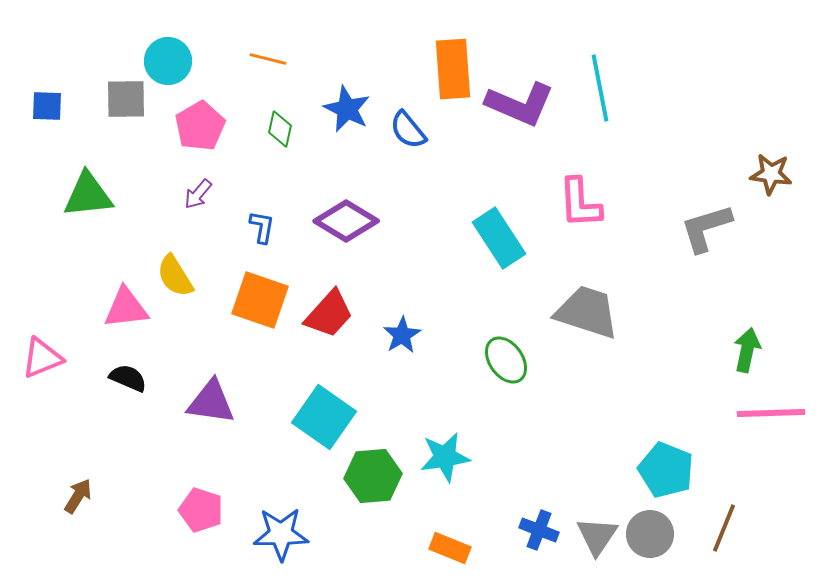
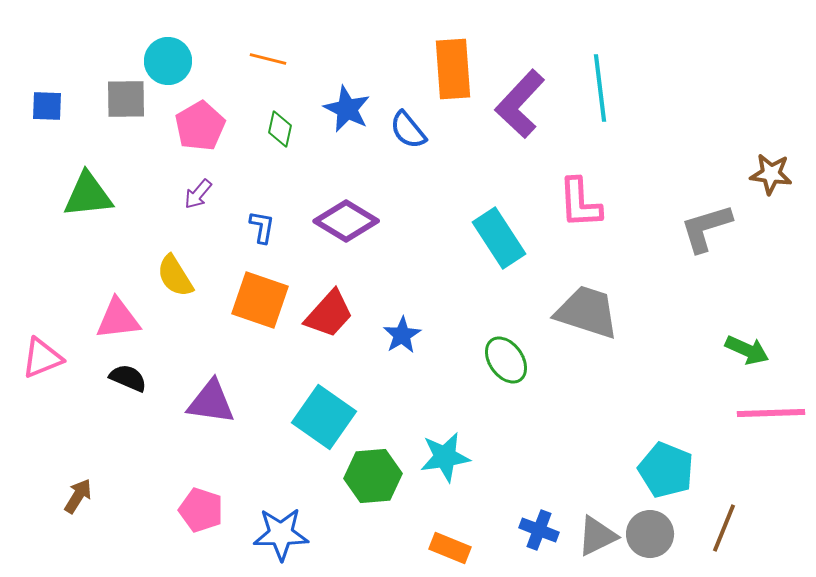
cyan line at (600, 88): rotated 4 degrees clockwise
purple L-shape at (520, 104): rotated 110 degrees clockwise
pink triangle at (126, 308): moved 8 px left, 11 px down
green arrow at (747, 350): rotated 102 degrees clockwise
gray triangle at (597, 536): rotated 30 degrees clockwise
